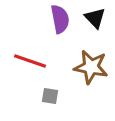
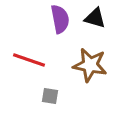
black triangle: rotated 30 degrees counterclockwise
red line: moved 1 px left, 1 px up
brown star: moved 1 px left, 2 px up
